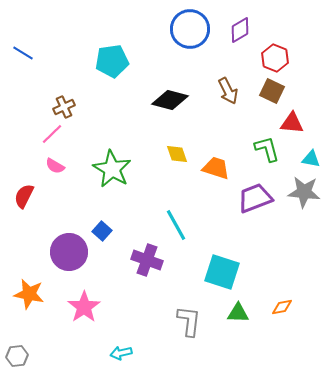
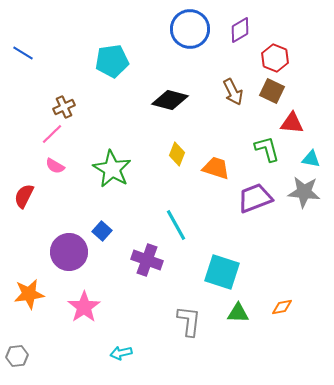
brown arrow: moved 5 px right, 1 px down
yellow diamond: rotated 40 degrees clockwise
orange star: rotated 20 degrees counterclockwise
